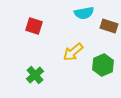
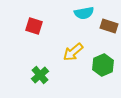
green cross: moved 5 px right
